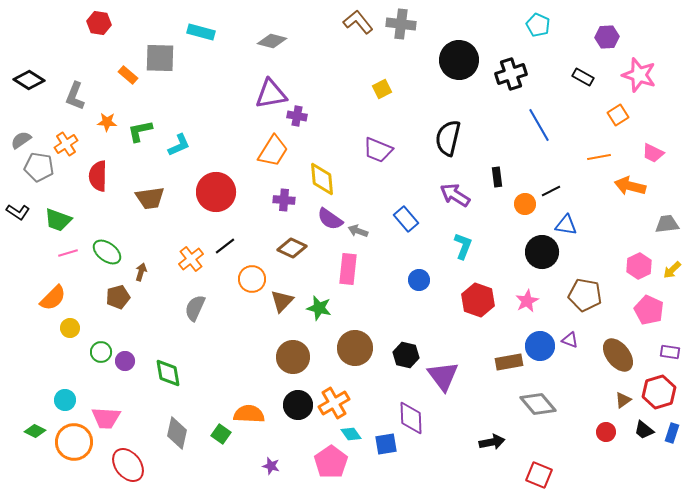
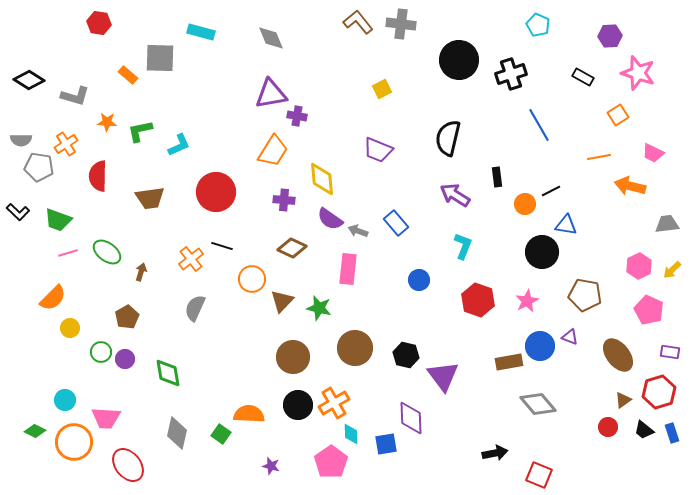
purple hexagon at (607, 37): moved 3 px right, 1 px up
gray diamond at (272, 41): moved 1 px left, 3 px up; rotated 52 degrees clockwise
pink star at (639, 75): moved 1 px left, 2 px up
gray L-shape at (75, 96): rotated 96 degrees counterclockwise
gray semicircle at (21, 140): rotated 145 degrees counterclockwise
black L-shape at (18, 212): rotated 10 degrees clockwise
blue rectangle at (406, 219): moved 10 px left, 4 px down
black line at (225, 246): moved 3 px left; rotated 55 degrees clockwise
brown pentagon at (118, 297): moved 9 px right, 20 px down; rotated 15 degrees counterclockwise
purple triangle at (570, 340): moved 3 px up
purple circle at (125, 361): moved 2 px up
red circle at (606, 432): moved 2 px right, 5 px up
blue rectangle at (672, 433): rotated 36 degrees counterclockwise
cyan diamond at (351, 434): rotated 35 degrees clockwise
black arrow at (492, 442): moved 3 px right, 11 px down
